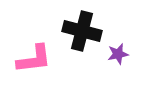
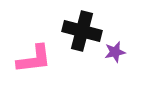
purple star: moved 3 px left, 2 px up
